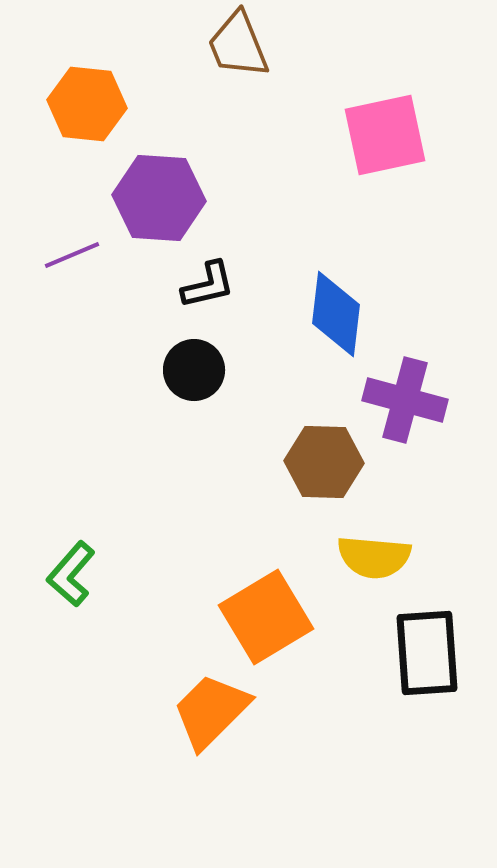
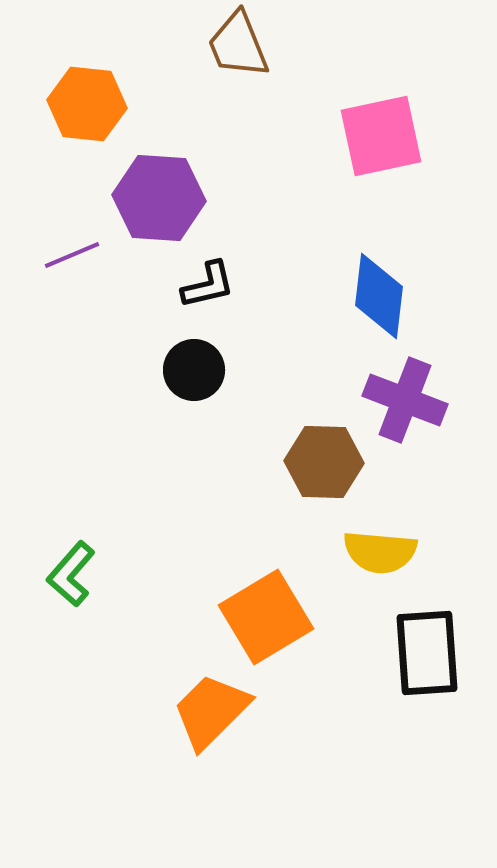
pink square: moved 4 px left, 1 px down
blue diamond: moved 43 px right, 18 px up
purple cross: rotated 6 degrees clockwise
yellow semicircle: moved 6 px right, 5 px up
